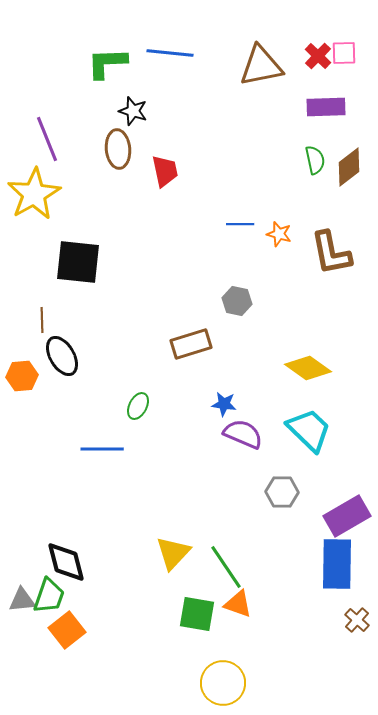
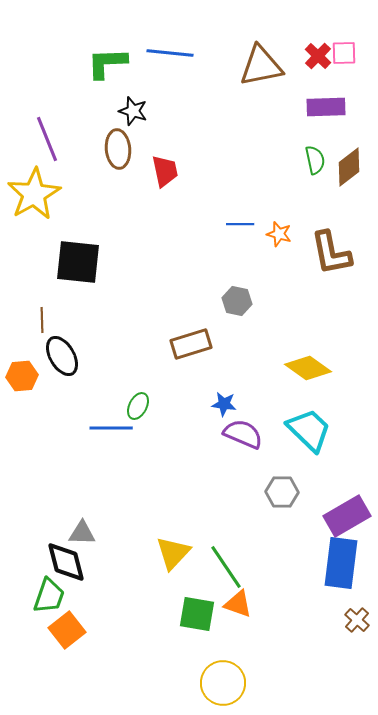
blue line at (102, 449): moved 9 px right, 21 px up
blue rectangle at (337, 564): moved 4 px right, 1 px up; rotated 6 degrees clockwise
gray triangle at (22, 600): moved 60 px right, 67 px up; rotated 8 degrees clockwise
